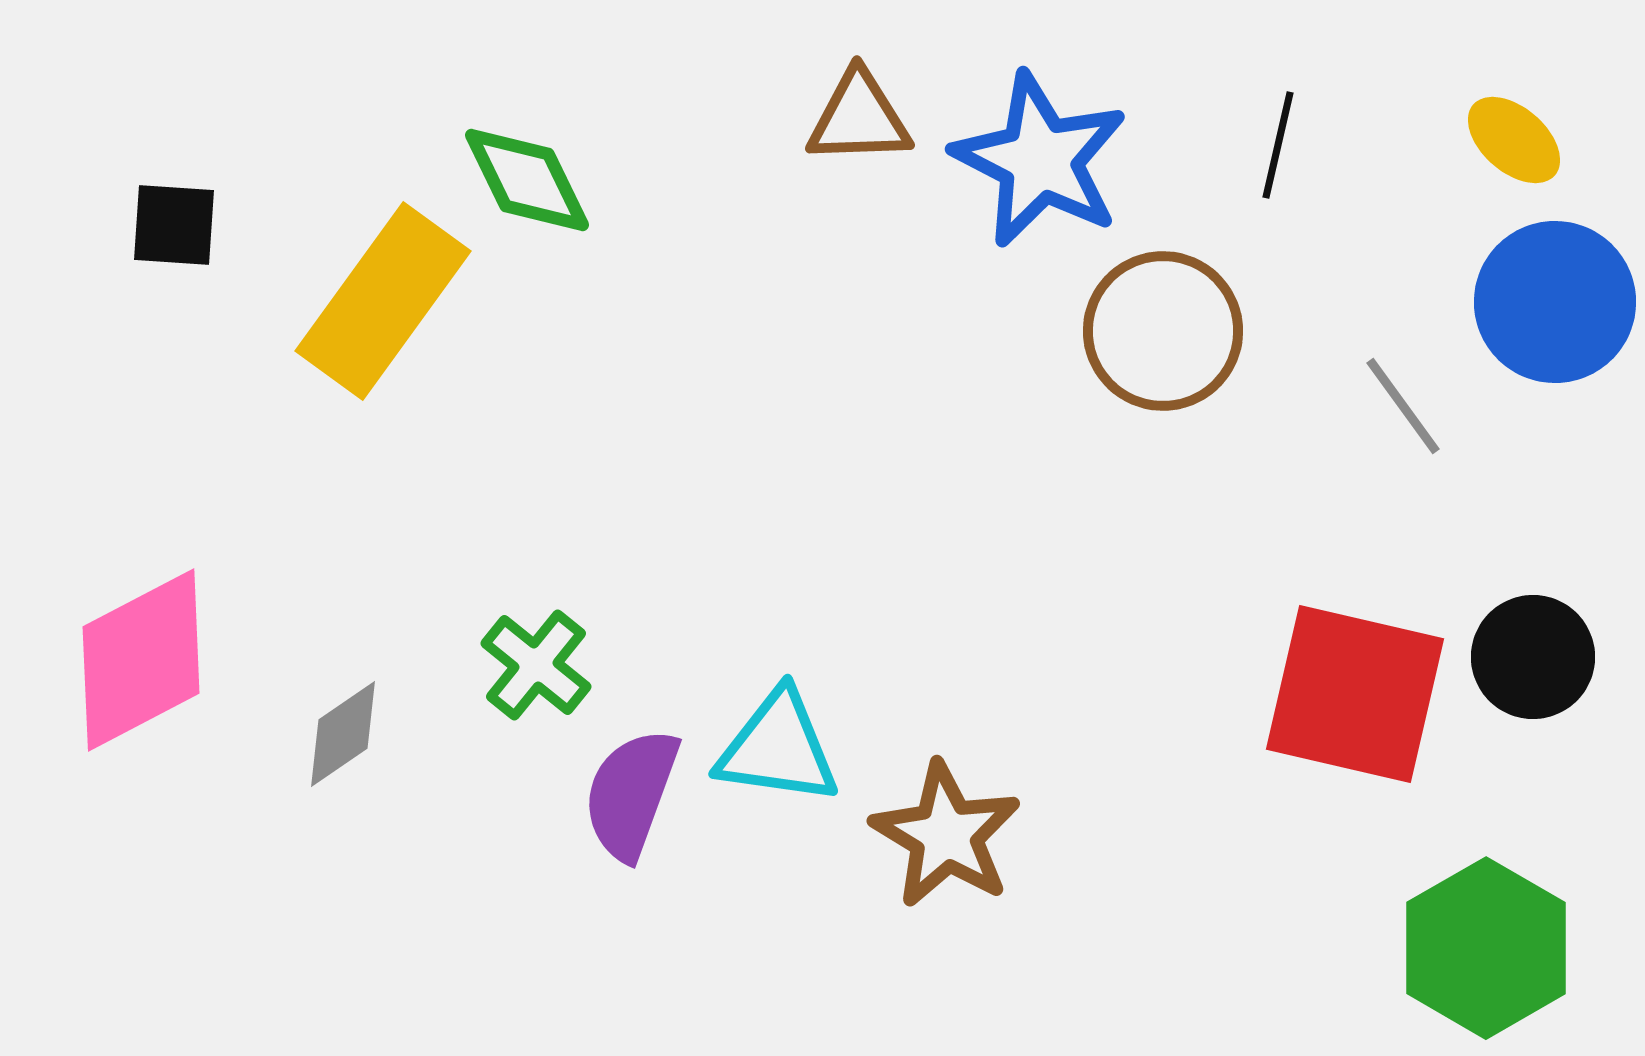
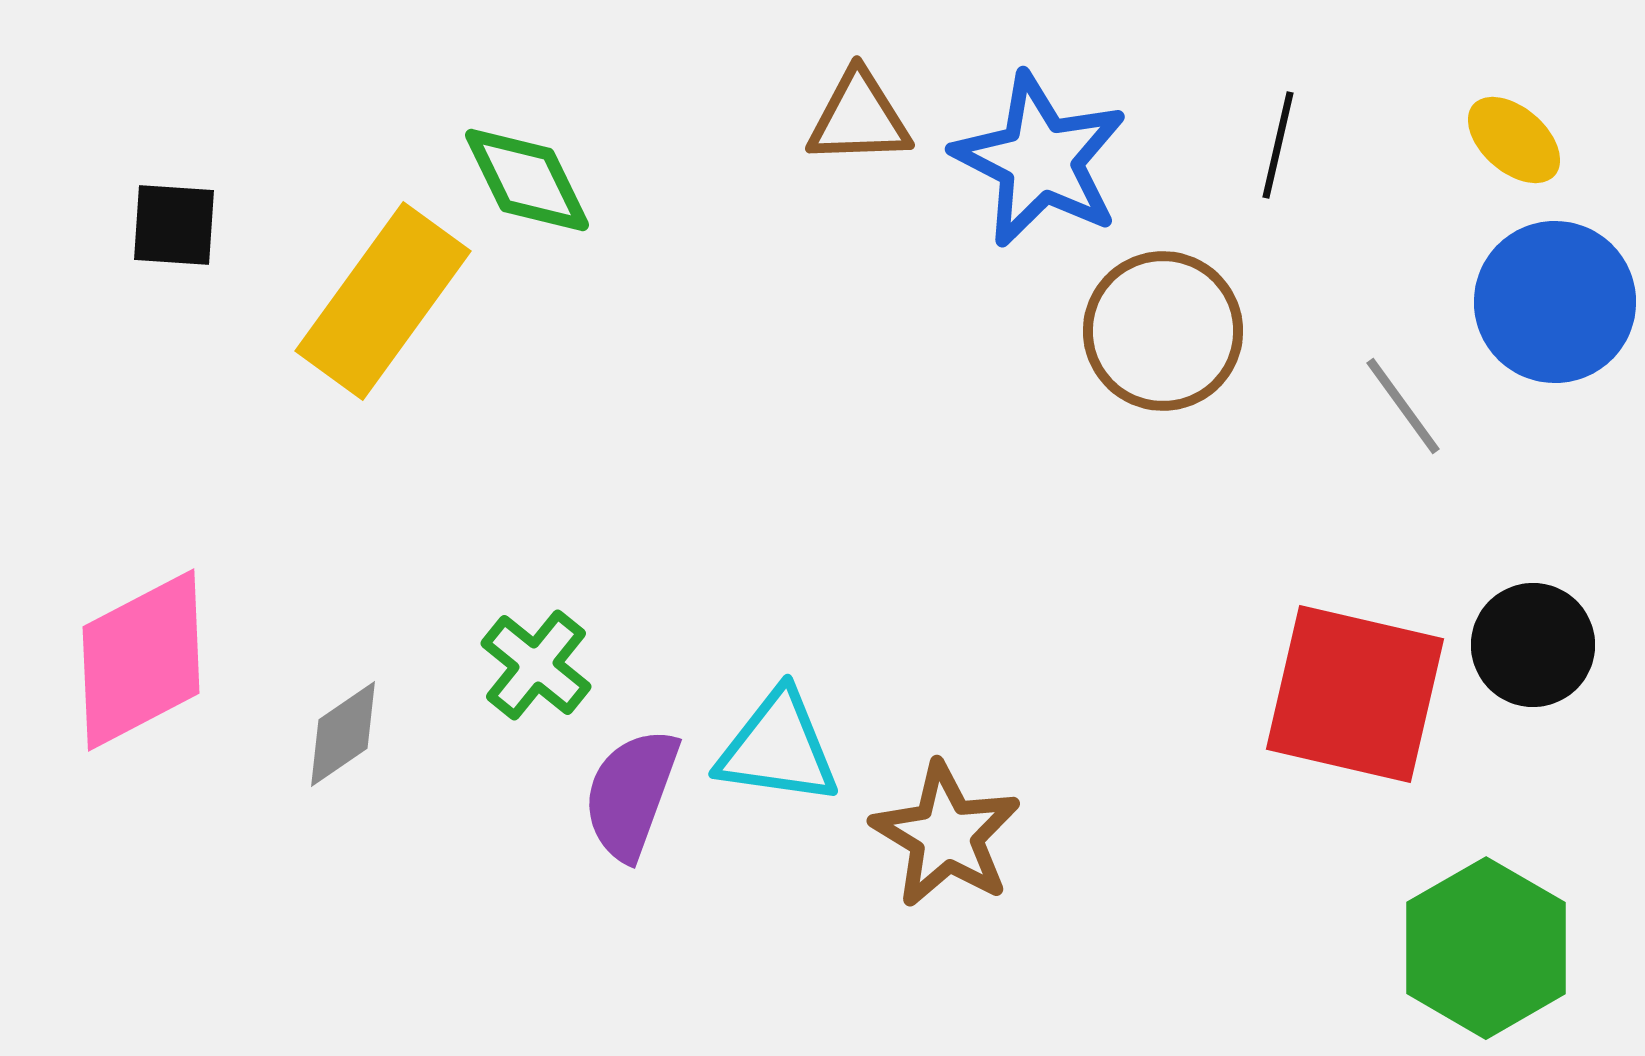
black circle: moved 12 px up
